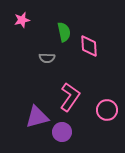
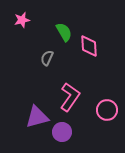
green semicircle: rotated 18 degrees counterclockwise
gray semicircle: rotated 112 degrees clockwise
